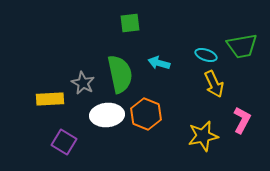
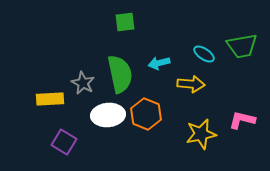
green square: moved 5 px left, 1 px up
cyan ellipse: moved 2 px left, 1 px up; rotated 15 degrees clockwise
cyan arrow: rotated 30 degrees counterclockwise
yellow arrow: moved 23 px left; rotated 60 degrees counterclockwise
white ellipse: moved 1 px right
pink L-shape: rotated 104 degrees counterclockwise
yellow star: moved 2 px left, 2 px up
